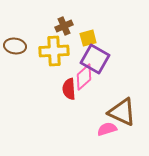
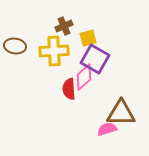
brown triangle: moved 1 px left, 1 px down; rotated 24 degrees counterclockwise
